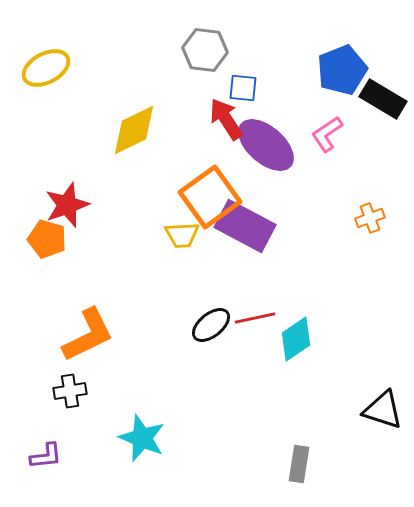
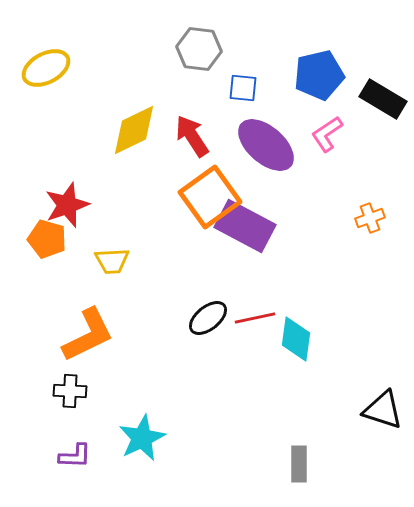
gray hexagon: moved 6 px left, 1 px up
blue pentagon: moved 23 px left, 5 px down; rotated 9 degrees clockwise
red arrow: moved 34 px left, 17 px down
yellow trapezoid: moved 70 px left, 26 px down
black ellipse: moved 3 px left, 7 px up
cyan diamond: rotated 48 degrees counterclockwise
black cross: rotated 12 degrees clockwise
cyan star: rotated 24 degrees clockwise
purple L-shape: moved 29 px right; rotated 8 degrees clockwise
gray rectangle: rotated 9 degrees counterclockwise
